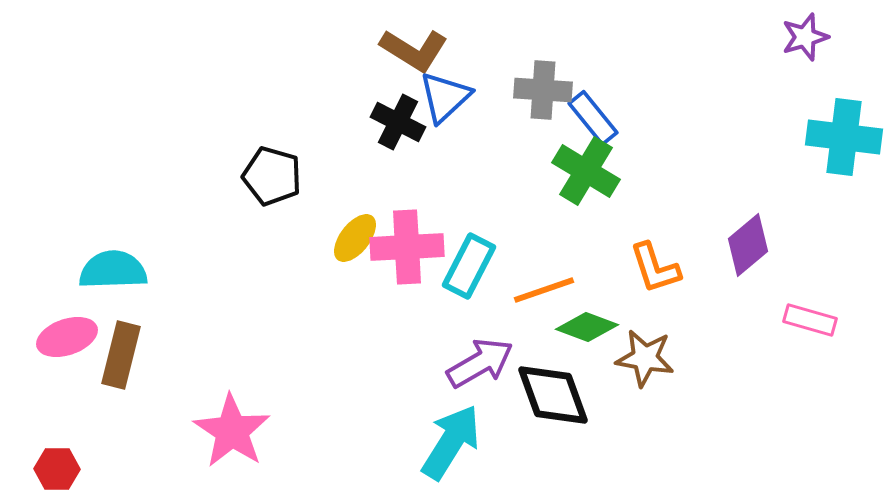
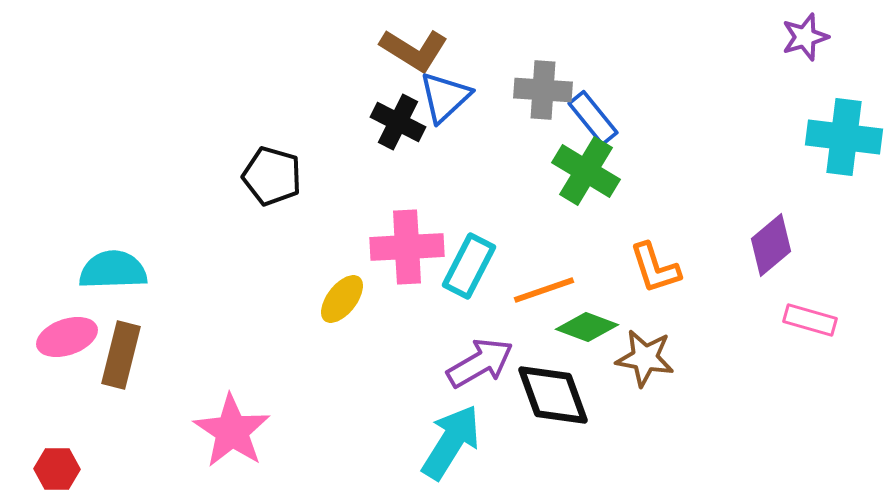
yellow ellipse: moved 13 px left, 61 px down
purple diamond: moved 23 px right
